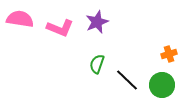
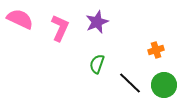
pink semicircle: rotated 16 degrees clockwise
pink L-shape: rotated 88 degrees counterclockwise
orange cross: moved 13 px left, 4 px up
black line: moved 3 px right, 3 px down
green circle: moved 2 px right
